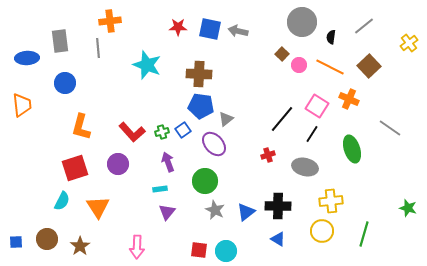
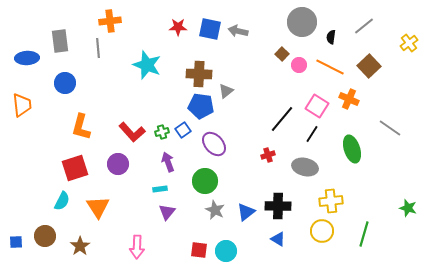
gray triangle at (226, 119): moved 28 px up
brown circle at (47, 239): moved 2 px left, 3 px up
